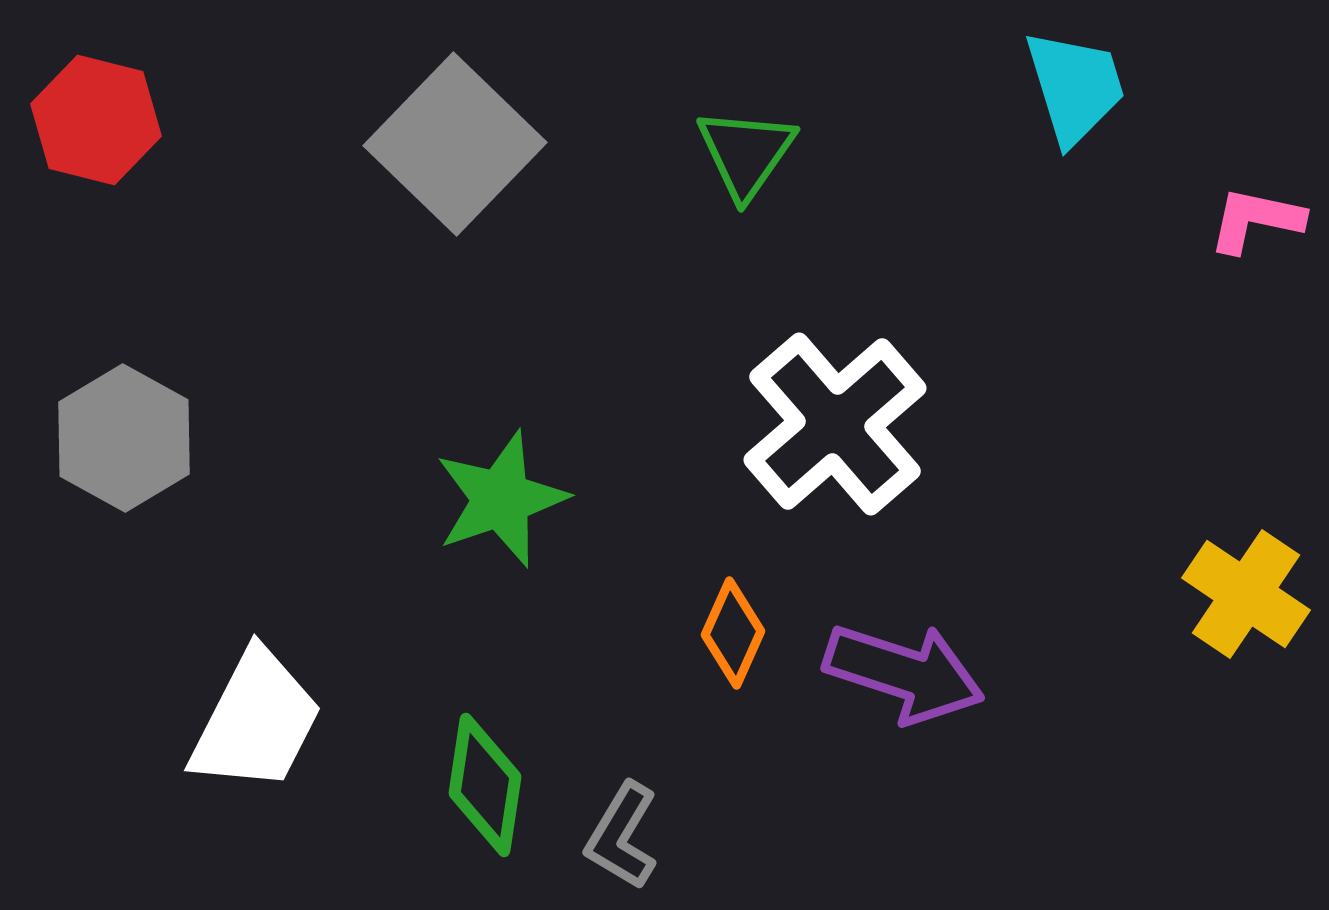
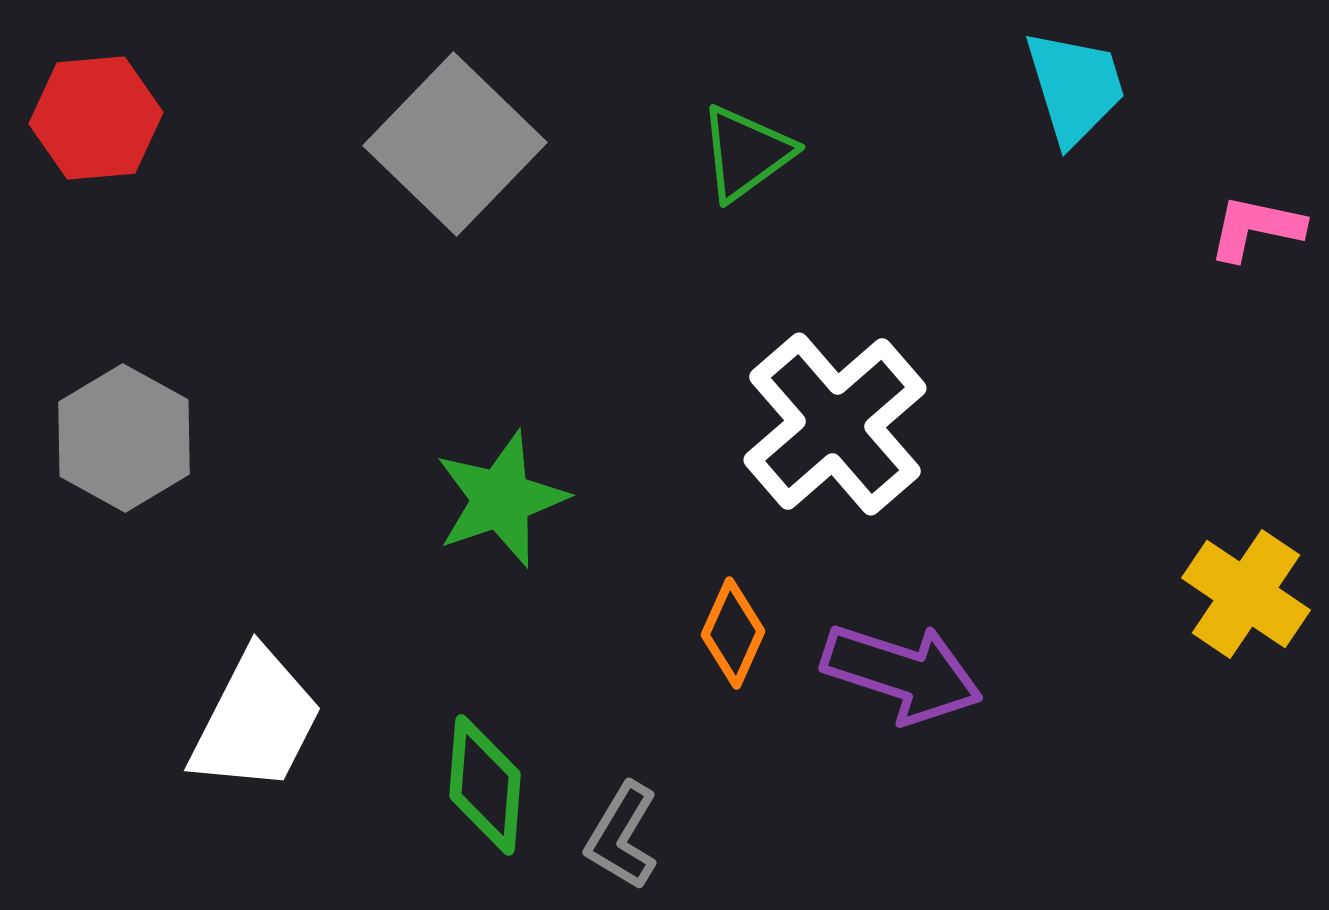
red hexagon: moved 2 px up; rotated 19 degrees counterclockwise
green triangle: rotated 19 degrees clockwise
pink L-shape: moved 8 px down
purple arrow: moved 2 px left
green diamond: rotated 4 degrees counterclockwise
